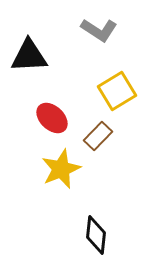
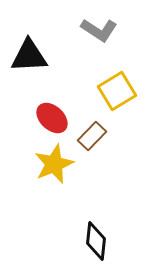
brown rectangle: moved 6 px left
yellow star: moved 7 px left, 5 px up
black diamond: moved 6 px down
